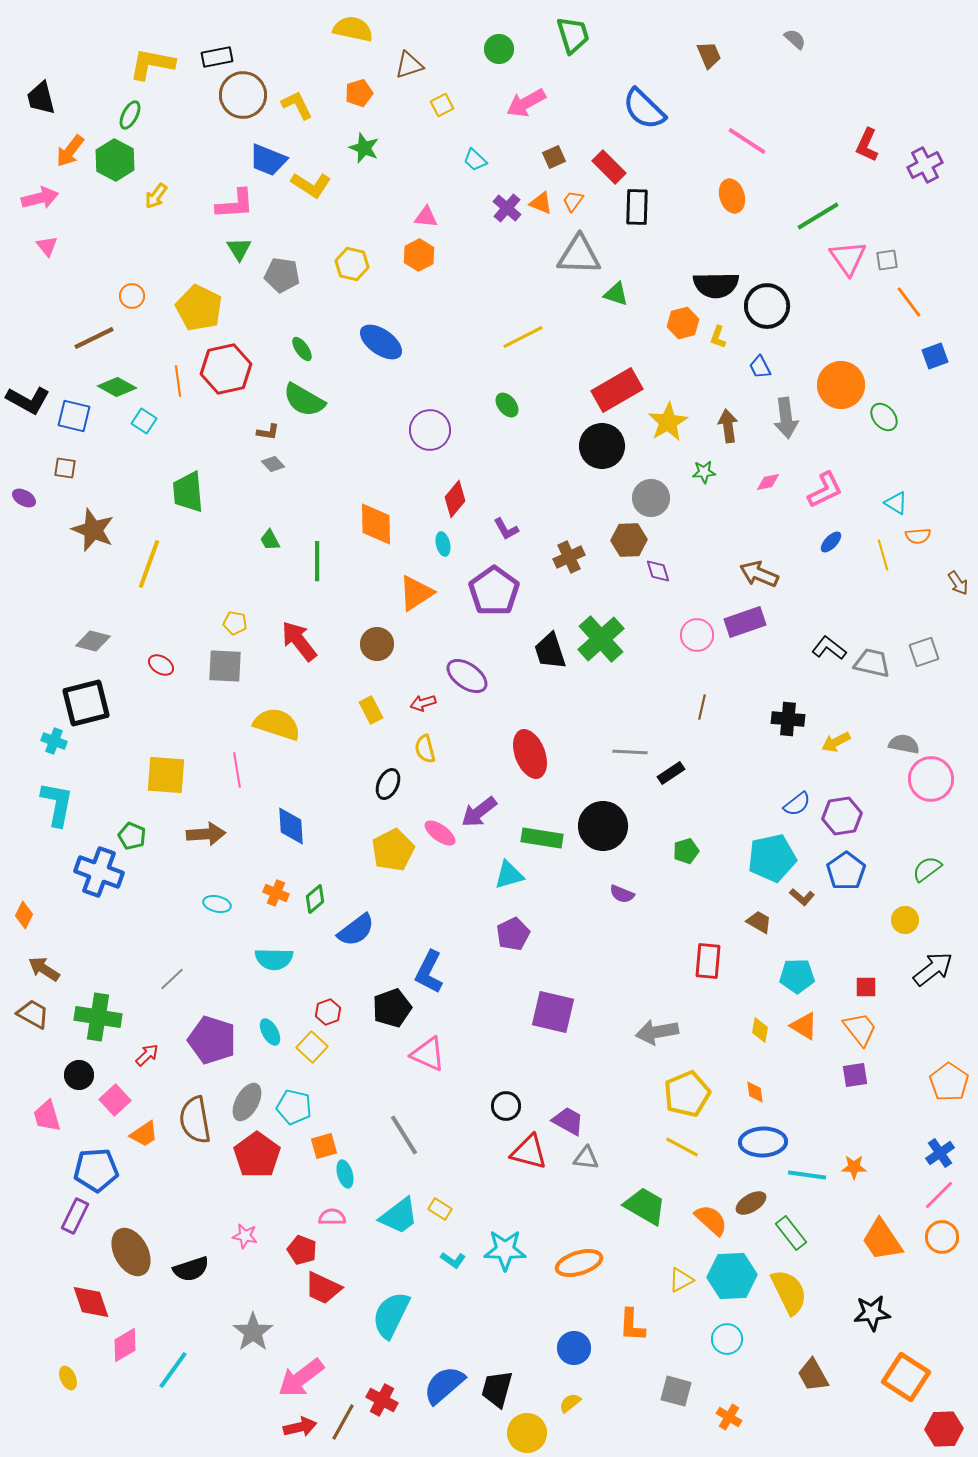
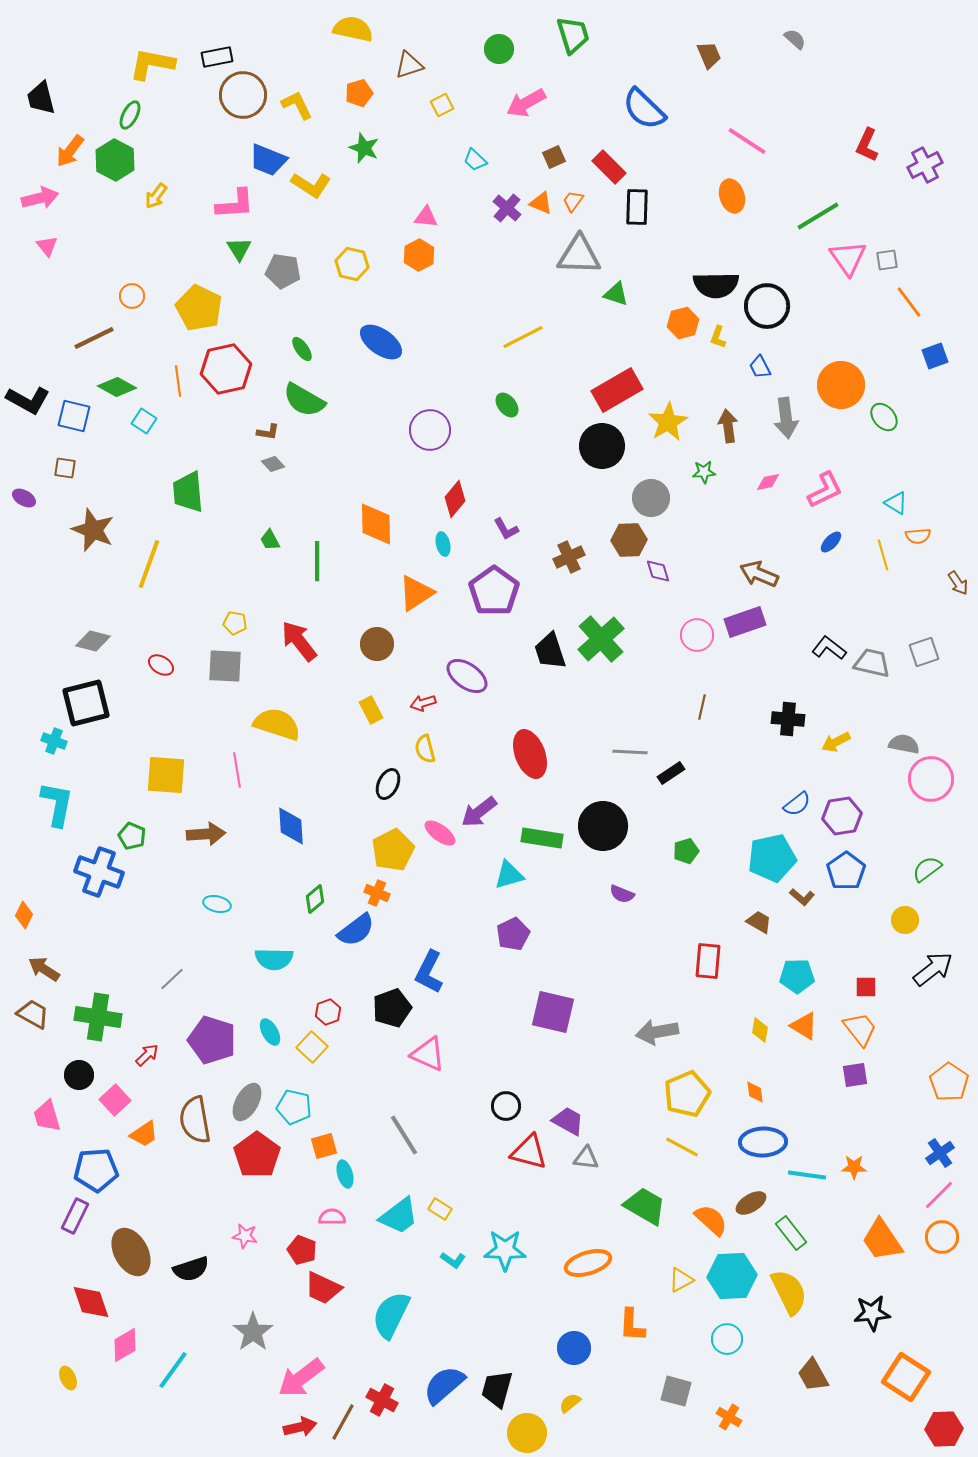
gray pentagon at (282, 275): moved 1 px right, 4 px up
orange cross at (276, 893): moved 101 px right
orange ellipse at (579, 1263): moved 9 px right
